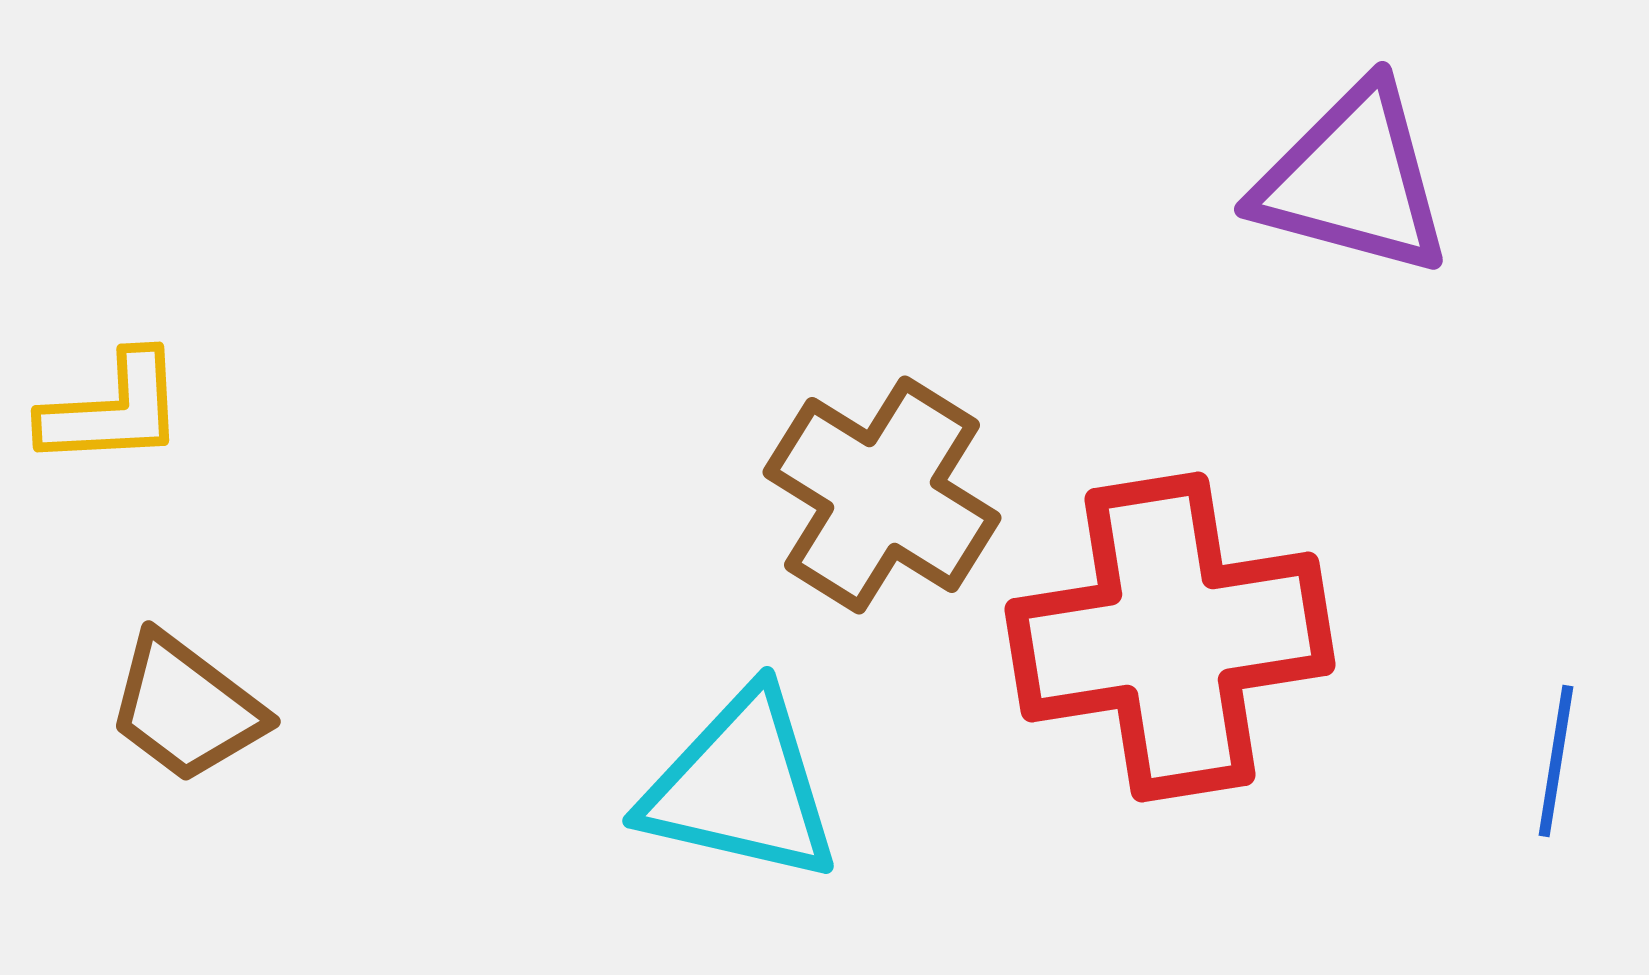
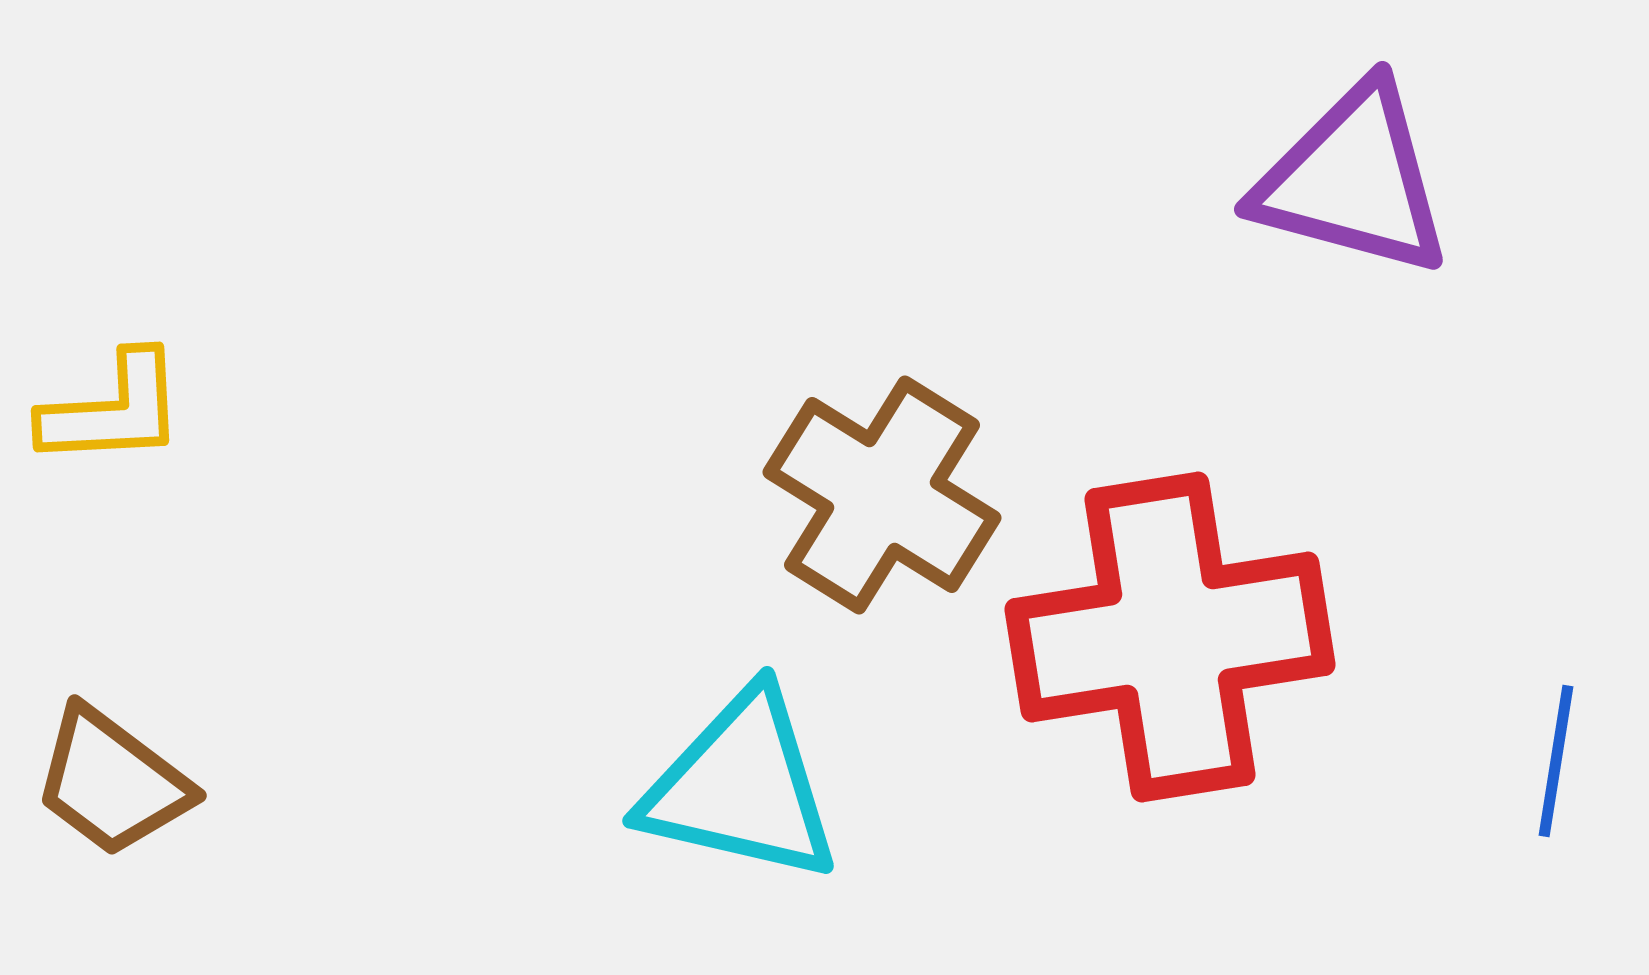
brown trapezoid: moved 74 px left, 74 px down
